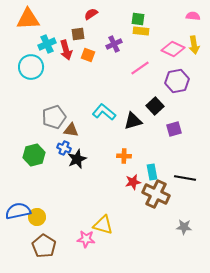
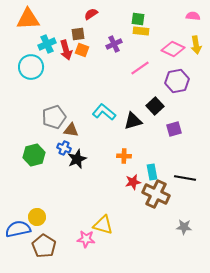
yellow arrow: moved 2 px right
orange square: moved 6 px left, 5 px up
blue semicircle: moved 18 px down
